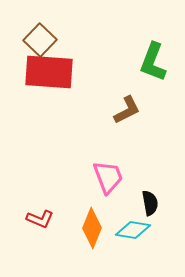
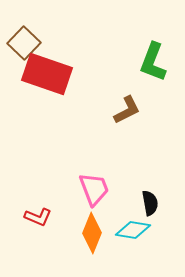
brown square: moved 16 px left, 3 px down
red rectangle: moved 2 px left, 2 px down; rotated 15 degrees clockwise
pink trapezoid: moved 14 px left, 12 px down
red L-shape: moved 2 px left, 2 px up
orange diamond: moved 5 px down
